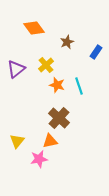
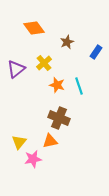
yellow cross: moved 2 px left, 2 px up
brown cross: rotated 20 degrees counterclockwise
yellow triangle: moved 2 px right, 1 px down
pink star: moved 6 px left
